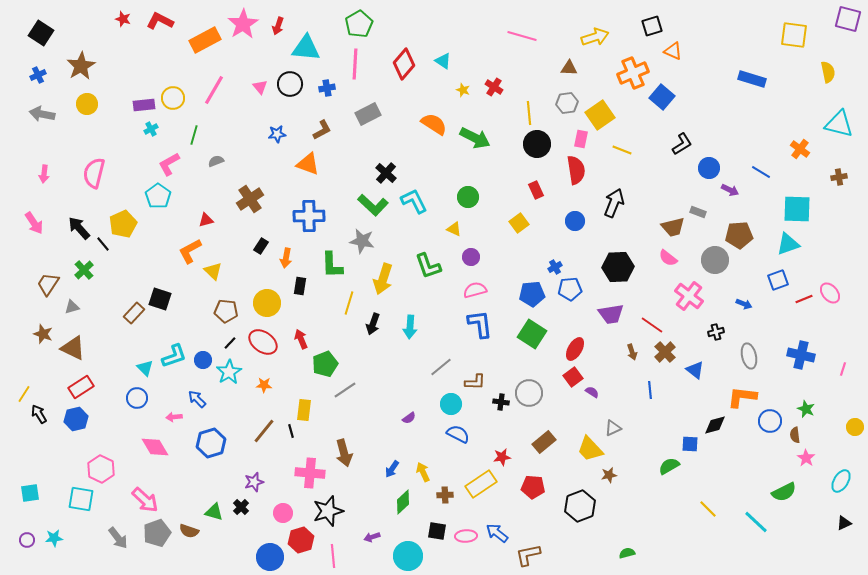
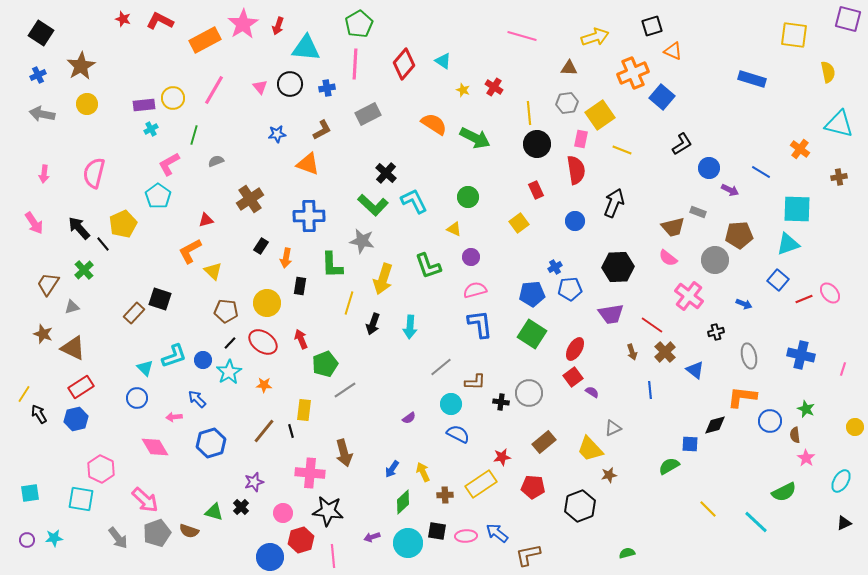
blue square at (778, 280): rotated 30 degrees counterclockwise
black star at (328, 511): rotated 24 degrees clockwise
cyan circle at (408, 556): moved 13 px up
